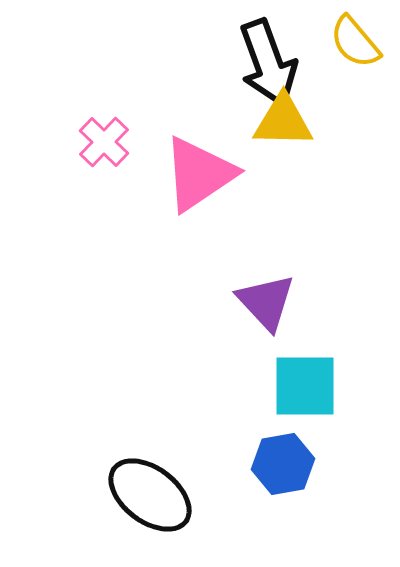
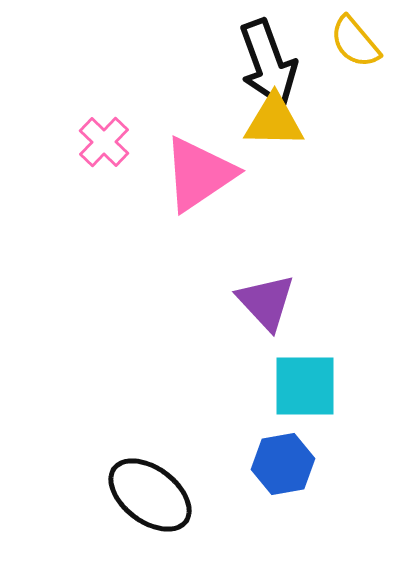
yellow triangle: moved 9 px left
